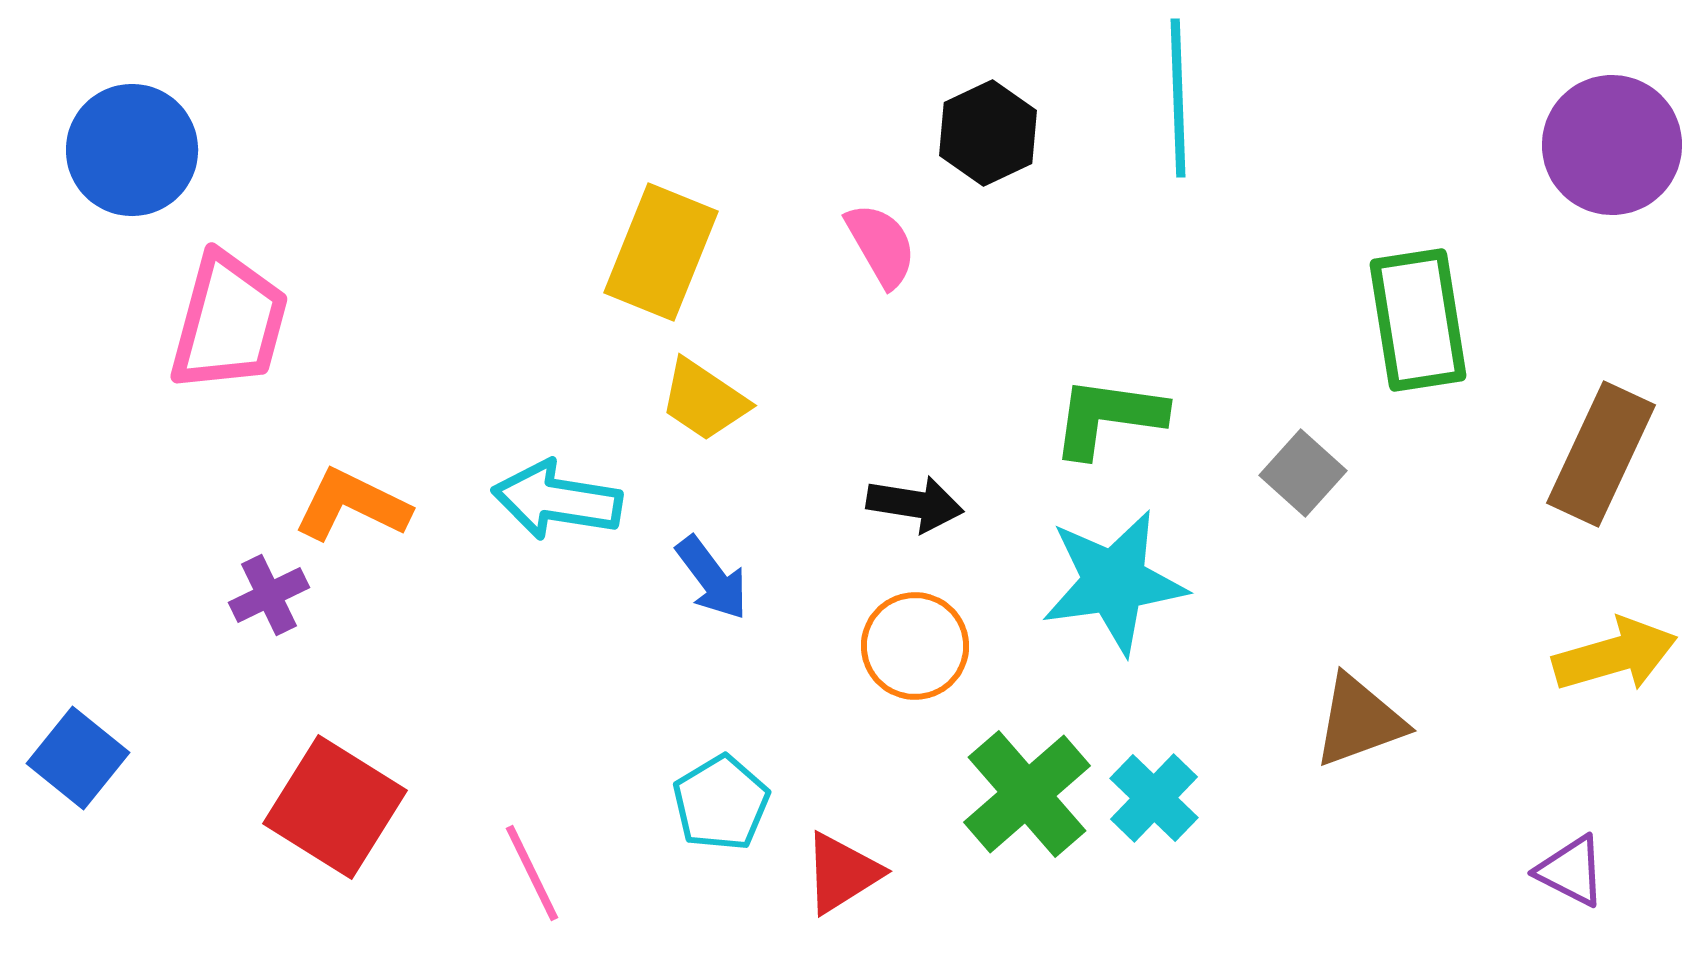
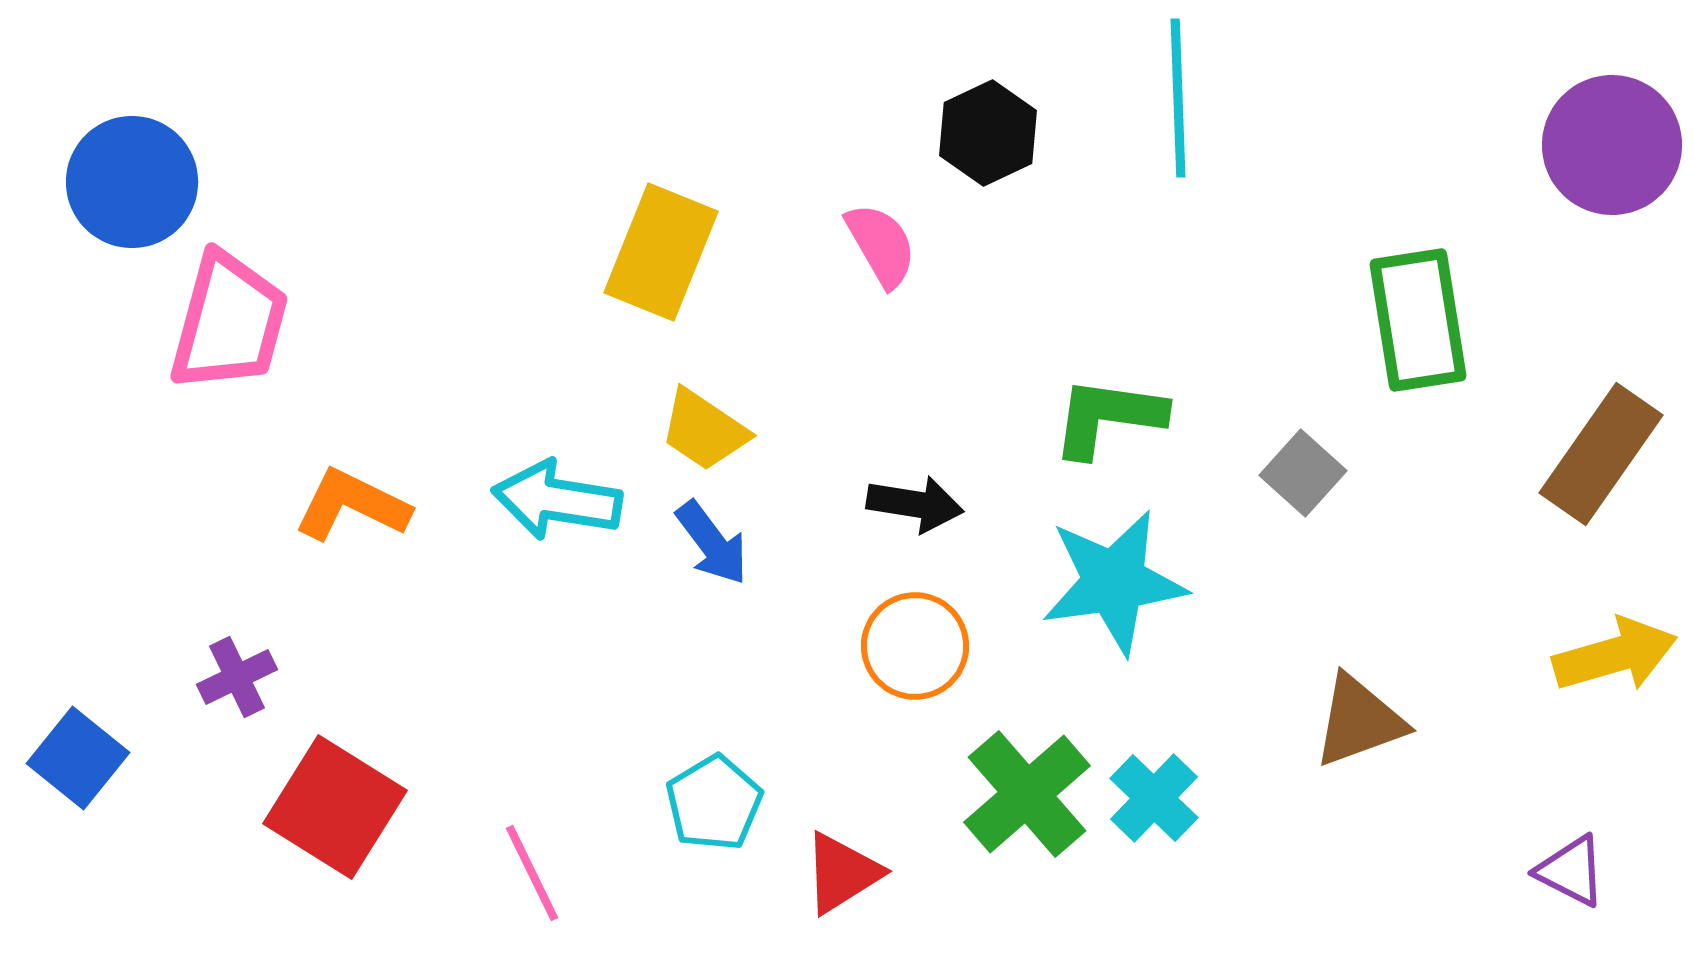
blue circle: moved 32 px down
yellow trapezoid: moved 30 px down
brown rectangle: rotated 10 degrees clockwise
blue arrow: moved 35 px up
purple cross: moved 32 px left, 82 px down
cyan pentagon: moved 7 px left
